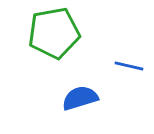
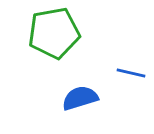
blue line: moved 2 px right, 7 px down
